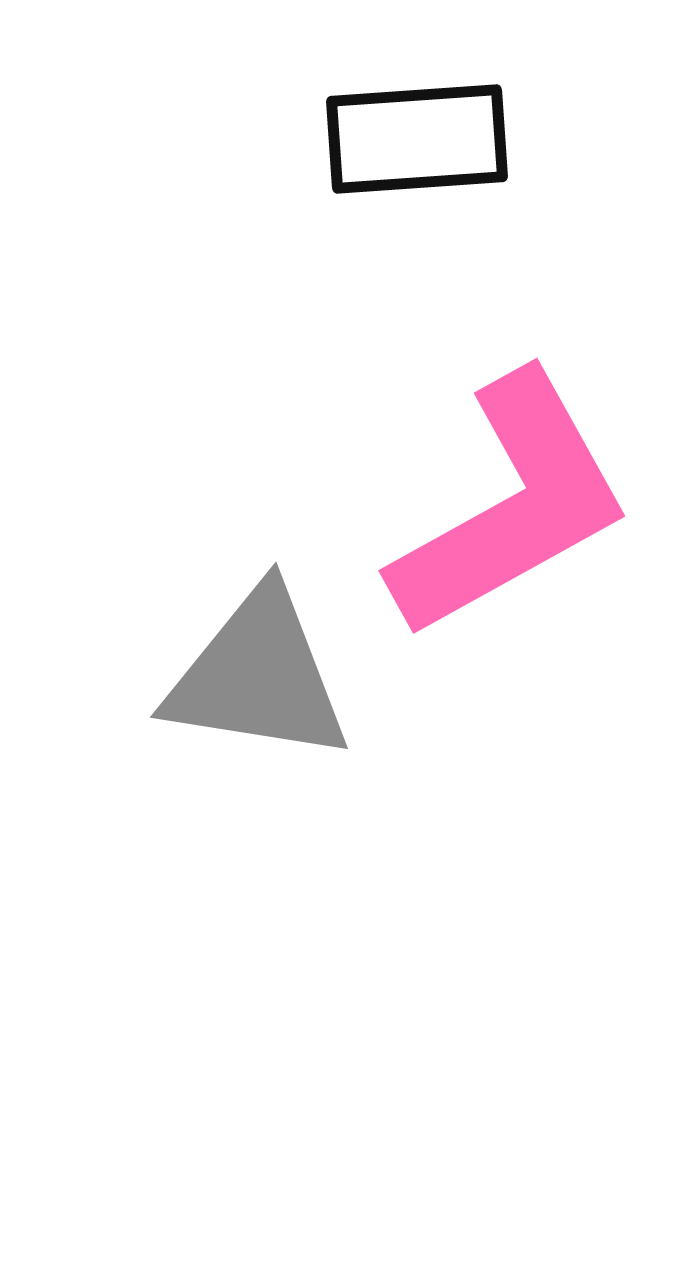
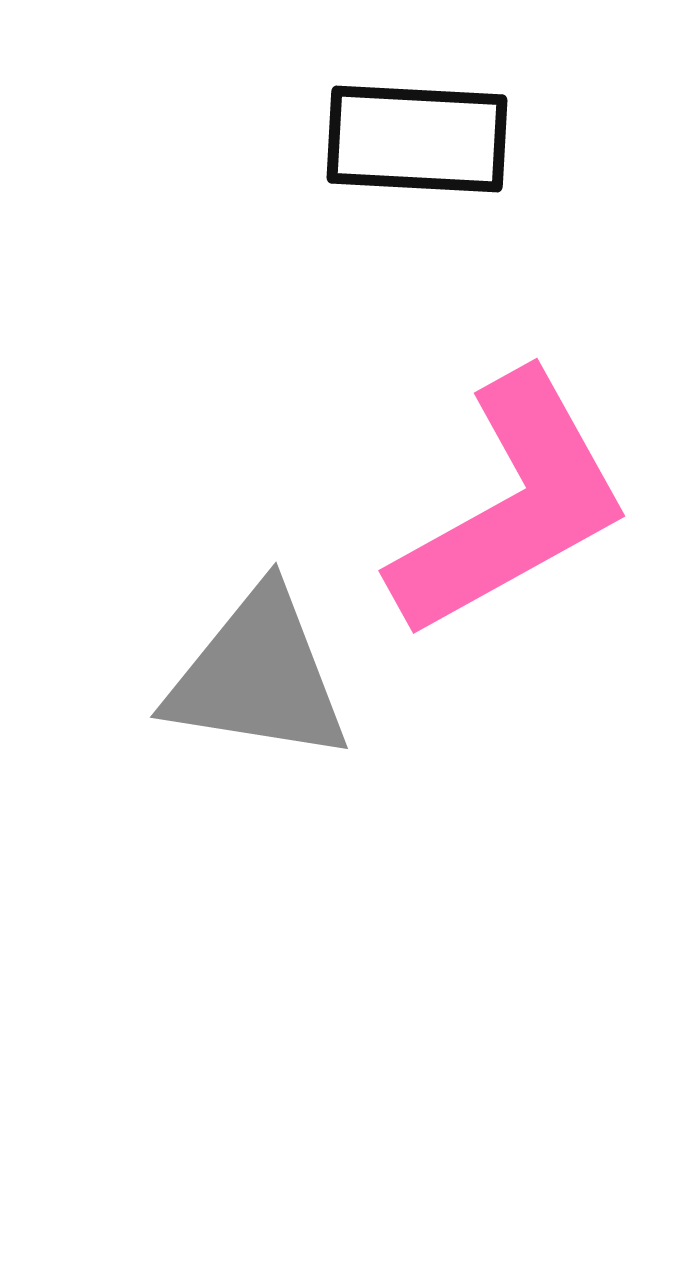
black rectangle: rotated 7 degrees clockwise
